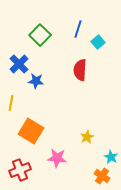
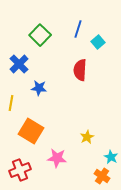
blue star: moved 3 px right, 7 px down
